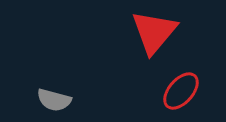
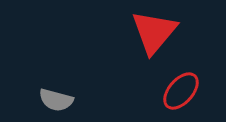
gray semicircle: moved 2 px right
